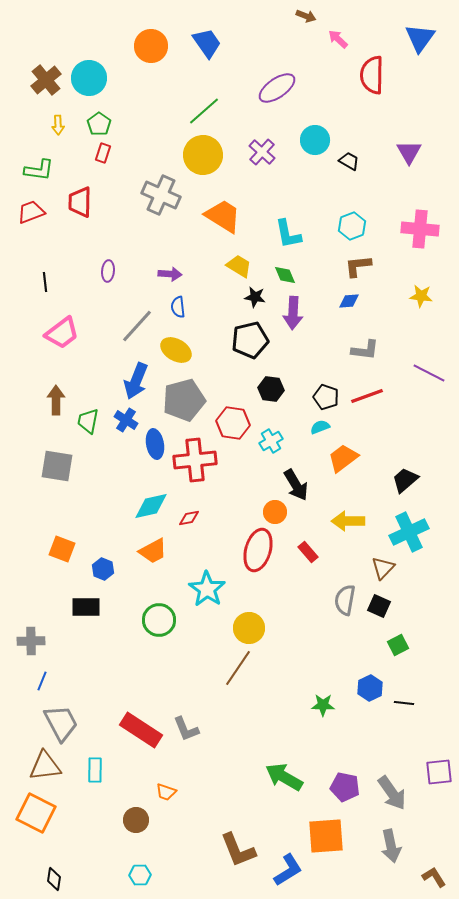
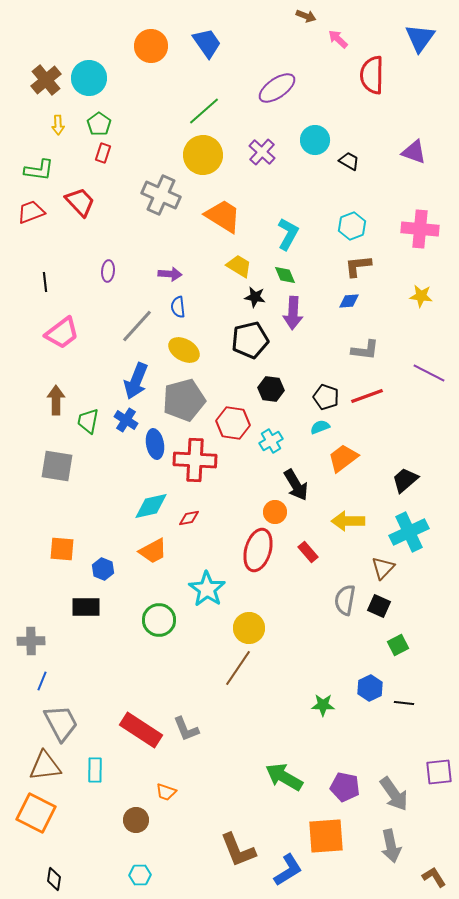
purple triangle at (409, 152): moved 5 px right; rotated 40 degrees counterclockwise
red trapezoid at (80, 202): rotated 136 degrees clockwise
cyan L-shape at (288, 234): rotated 140 degrees counterclockwise
yellow ellipse at (176, 350): moved 8 px right
red cross at (195, 460): rotated 9 degrees clockwise
orange square at (62, 549): rotated 16 degrees counterclockwise
gray arrow at (392, 793): moved 2 px right, 1 px down
